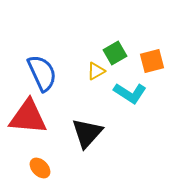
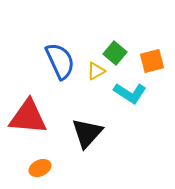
green square: rotated 20 degrees counterclockwise
blue semicircle: moved 18 px right, 12 px up
orange ellipse: rotated 70 degrees counterclockwise
